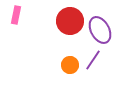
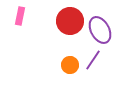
pink rectangle: moved 4 px right, 1 px down
